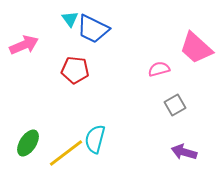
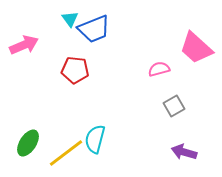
blue trapezoid: moved 1 px right; rotated 48 degrees counterclockwise
gray square: moved 1 px left, 1 px down
